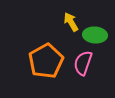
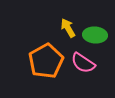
yellow arrow: moved 3 px left, 6 px down
pink semicircle: rotated 75 degrees counterclockwise
